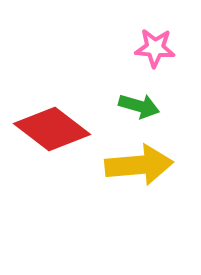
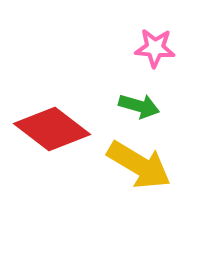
yellow arrow: rotated 36 degrees clockwise
